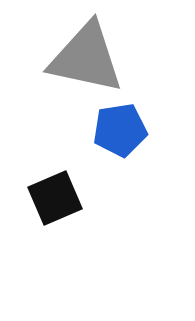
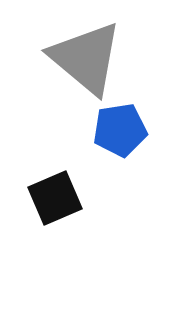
gray triangle: rotated 28 degrees clockwise
